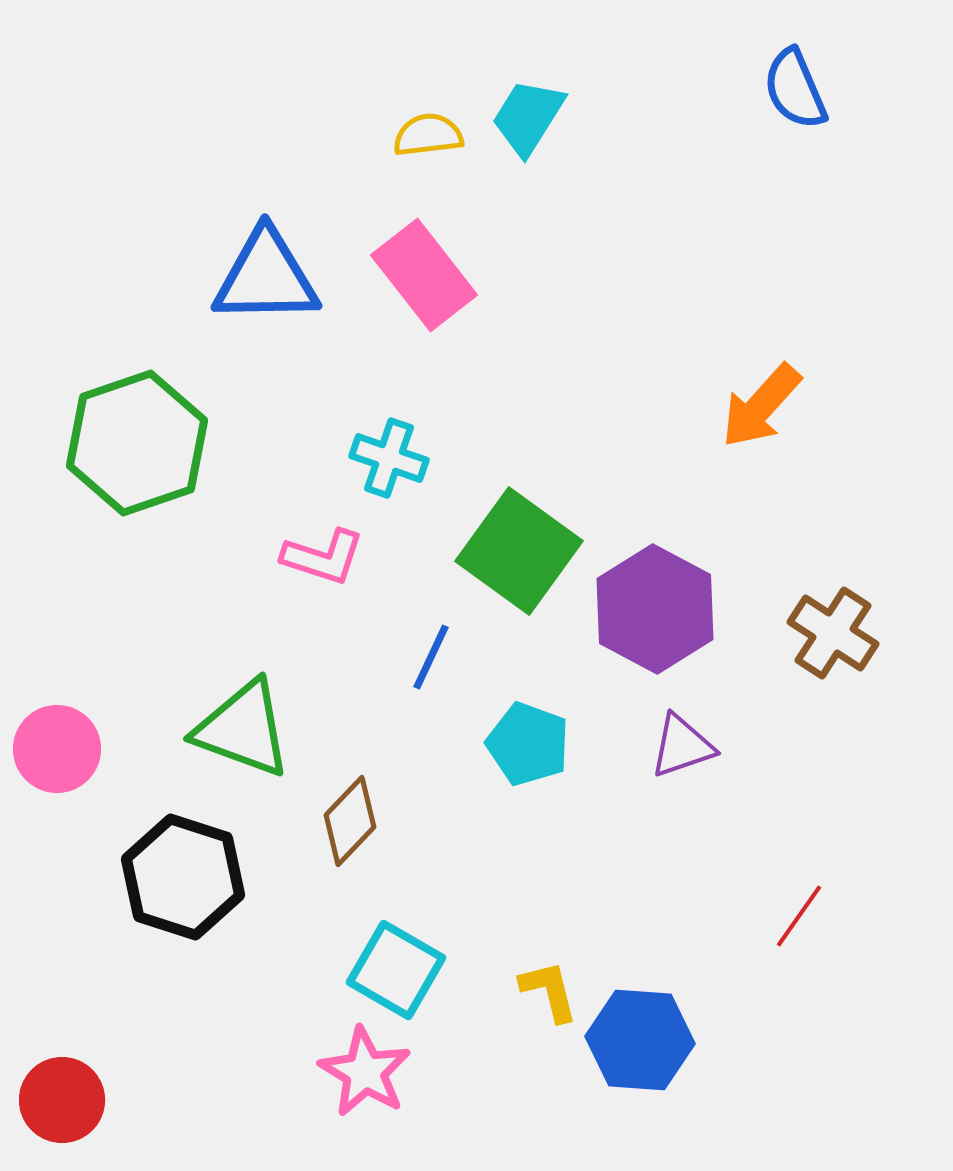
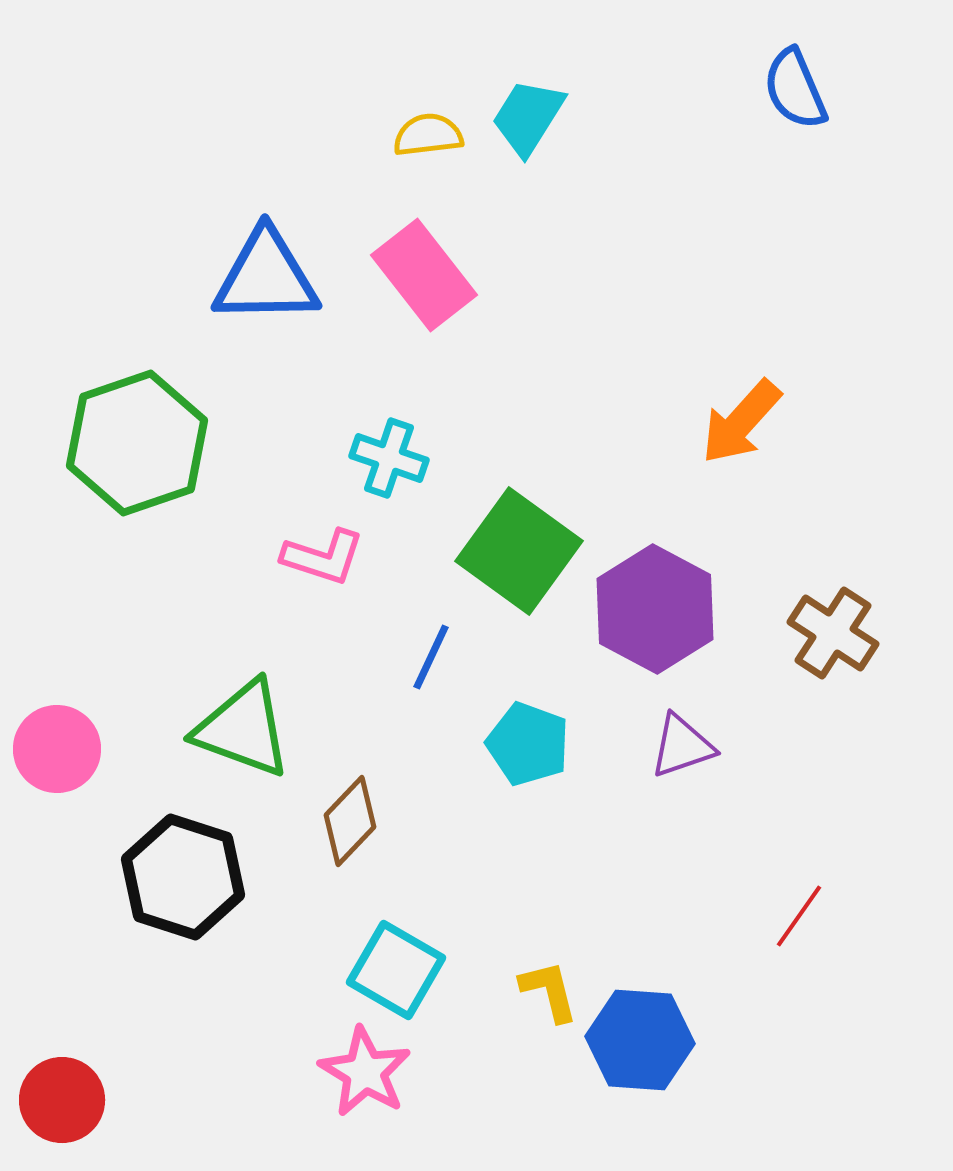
orange arrow: moved 20 px left, 16 px down
